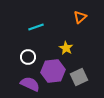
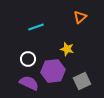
yellow star: moved 1 px right, 1 px down; rotated 16 degrees counterclockwise
white circle: moved 2 px down
gray square: moved 3 px right, 4 px down
purple semicircle: moved 1 px left, 1 px up
